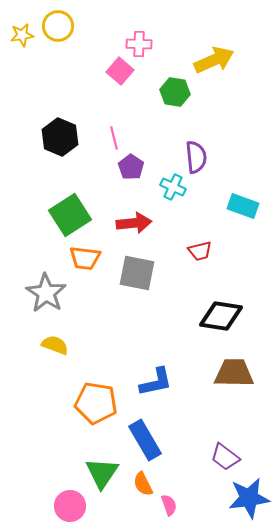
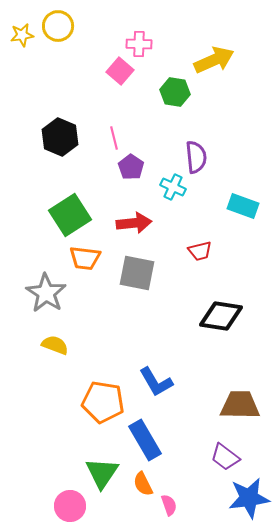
brown trapezoid: moved 6 px right, 32 px down
blue L-shape: rotated 72 degrees clockwise
orange pentagon: moved 7 px right, 1 px up
